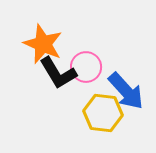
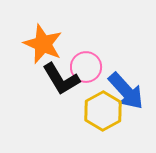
black L-shape: moved 3 px right, 6 px down
yellow hexagon: moved 2 px up; rotated 24 degrees clockwise
